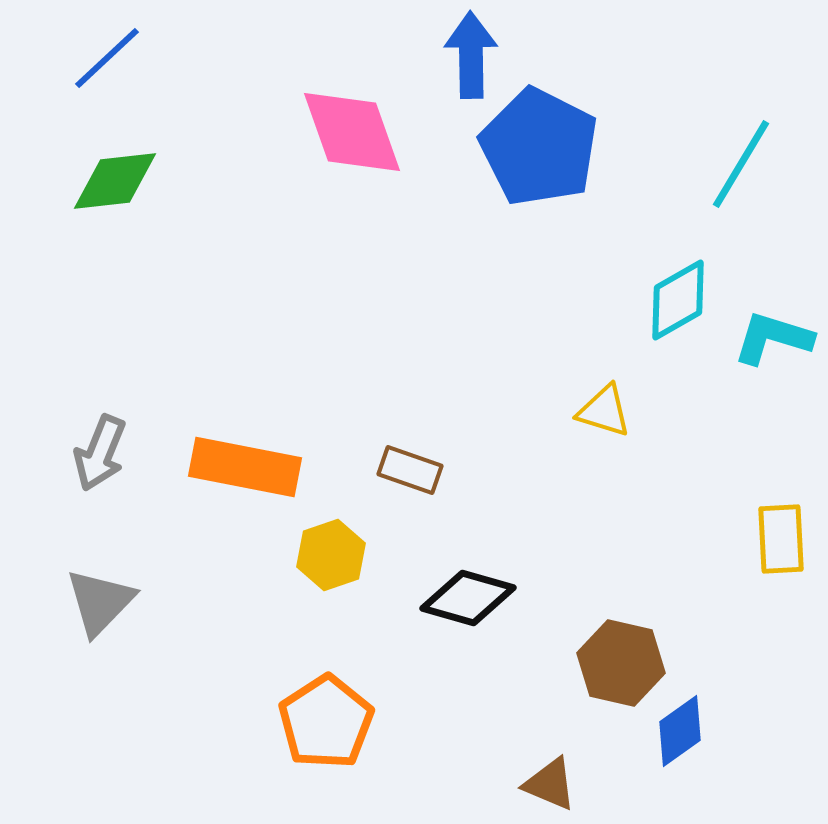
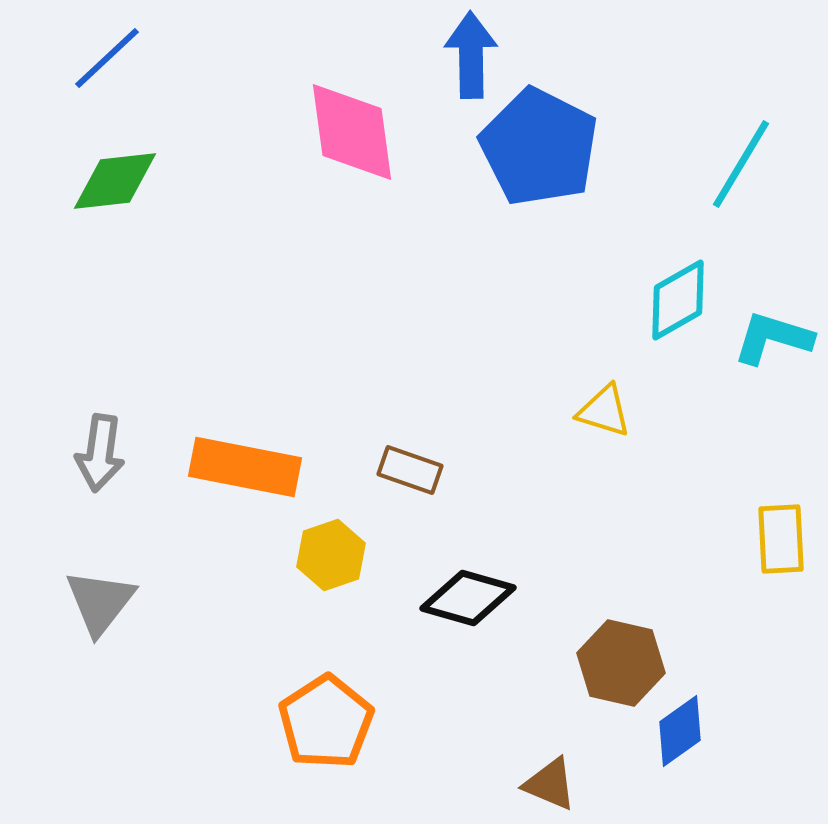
pink diamond: rotated 12 degrees clockwise
gray arrow: rotated 14 degrees counterclockwise
gray triangle: rotated 6 degrees counterclockwise
